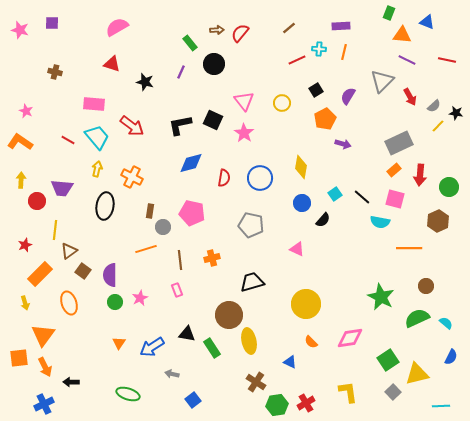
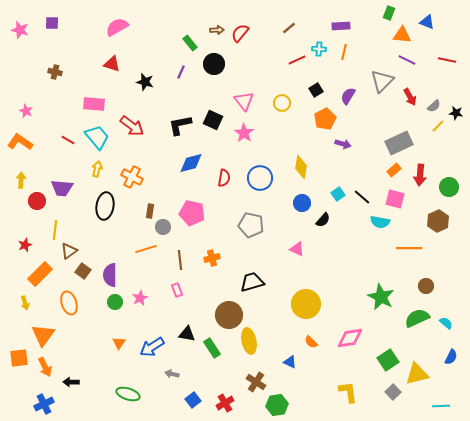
cyan square at (335, 194): moved 3 px right
red cross at (306, 403): moved 81 px left
